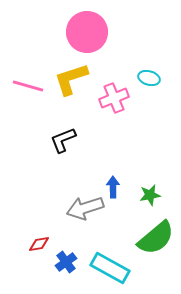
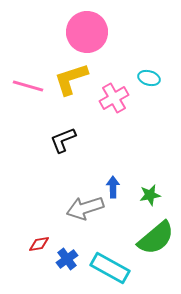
pink cross: rotated 8 degrees counterclockwise
blue cross: moved 1 px right, 3 px up
